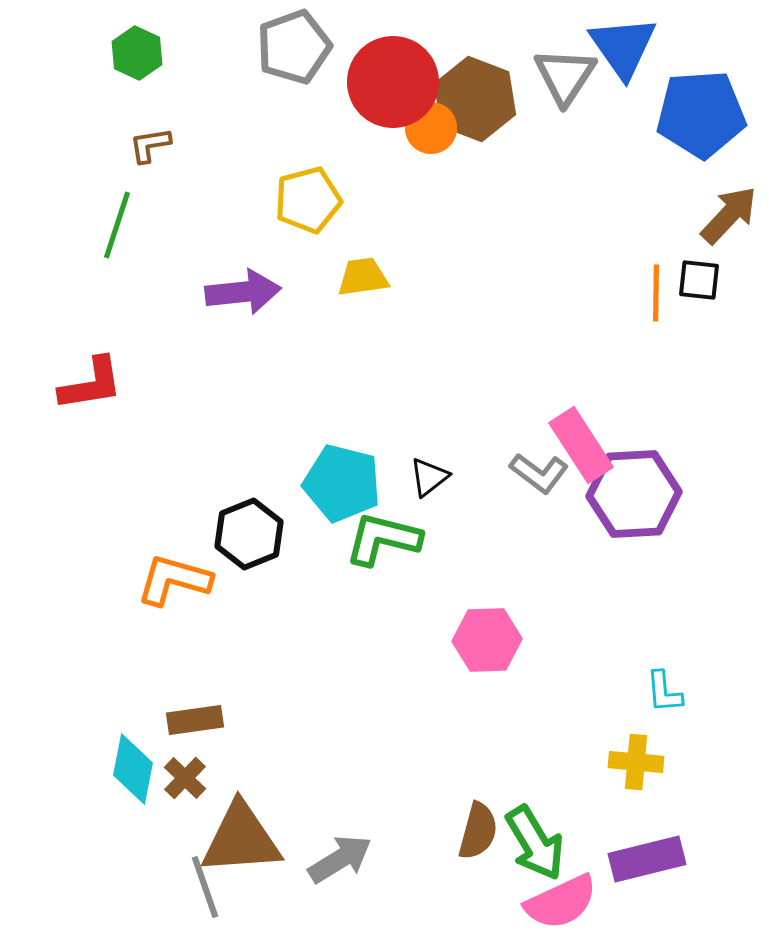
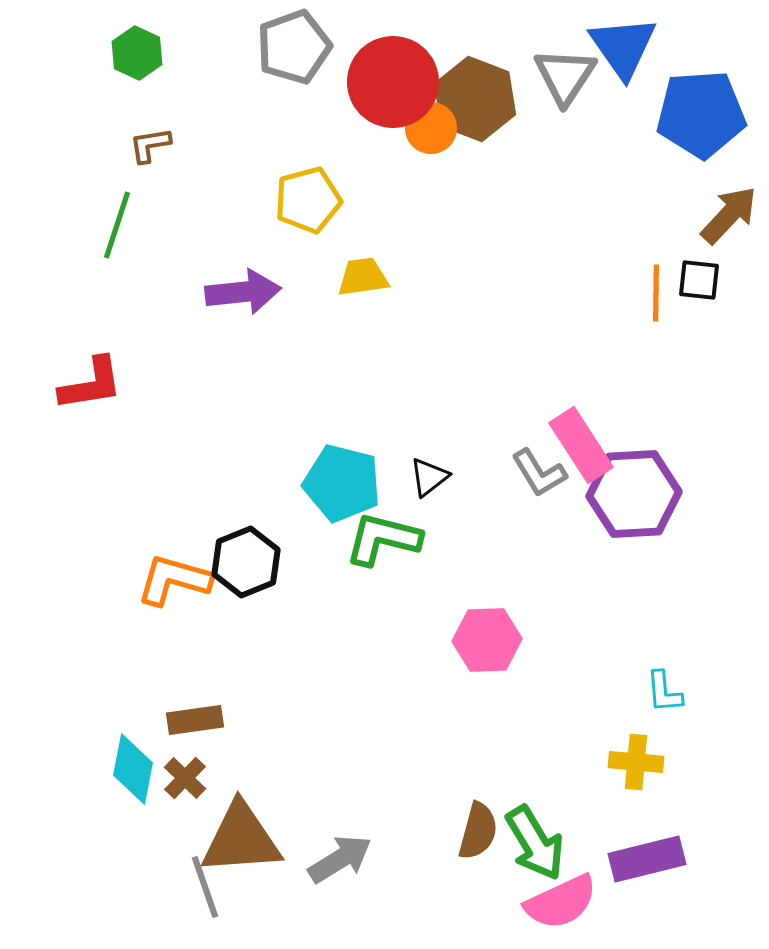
gray L-shape: rotated 22 degrees clockwise
black hexagon: moved 3 px left, 28 px down
